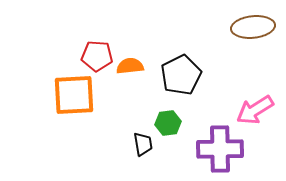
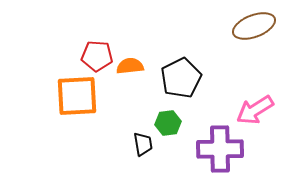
brown ellipse: moved 1 px right, 1 px up; rotated 15 degrees counterclockwise
black pentagon: moved 3 px down
orange square: moved 3 px right, 1 px down
